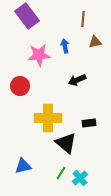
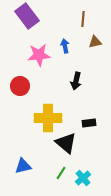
black arrow: moved 1 px left, 1 px down; rotated 54 degrees counterclockwise
cyan cross: moved 3 px right
